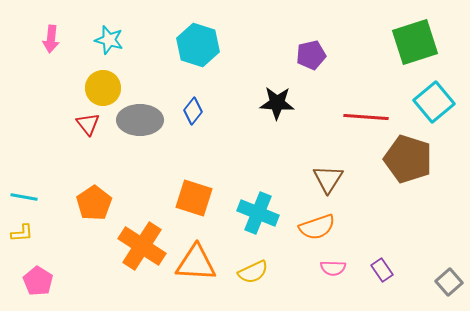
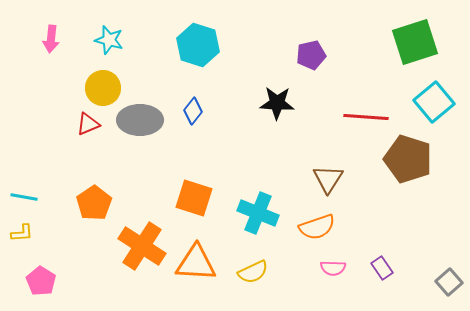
red triangle: rotated 45 degrees clockwise
purple rectangle: moved 2 px up
pink pentagon: moved 3 px right
